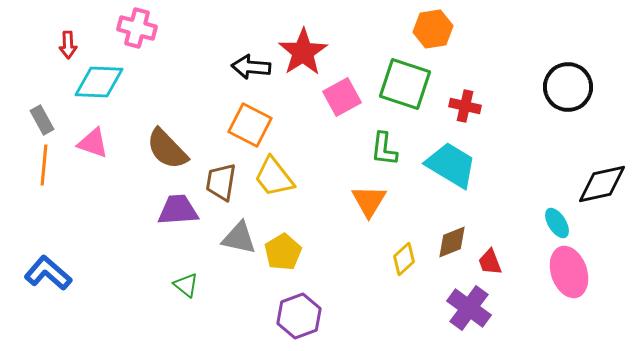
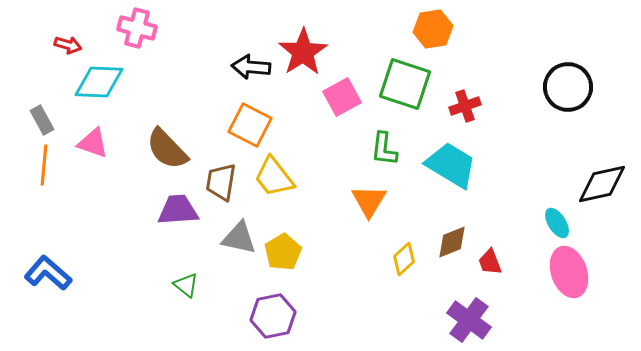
red arrow: rotated 72 degrees counterclockwise
red cross: rotated 32 degrees counterclockwise
purple cross: moved 12 px down
purple hexagon: moved 26 px left; rotated 9 degrees clockwise
